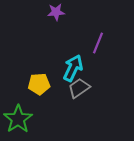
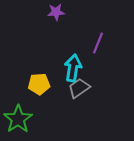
cyan arrow: rotated 16 degrees counterclockwise
